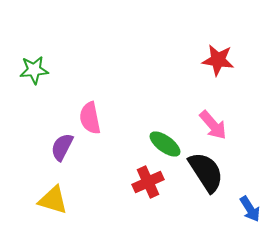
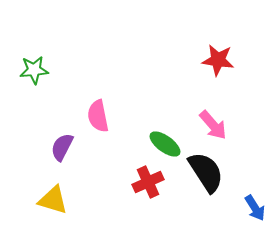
pink semicircle: moved 8 px right, 2 px up
blue arrow: moved 5 px right, 1 px up
